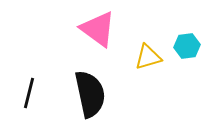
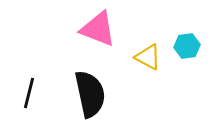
pink triangle: rotated 15 degrees counterclockwise
yellow triangle: rotated 44 degrees clockwise
